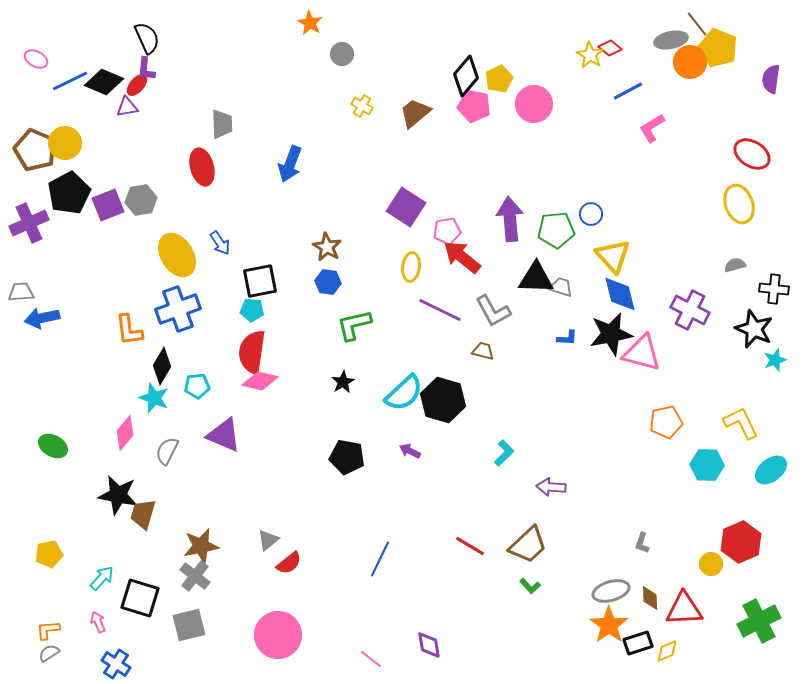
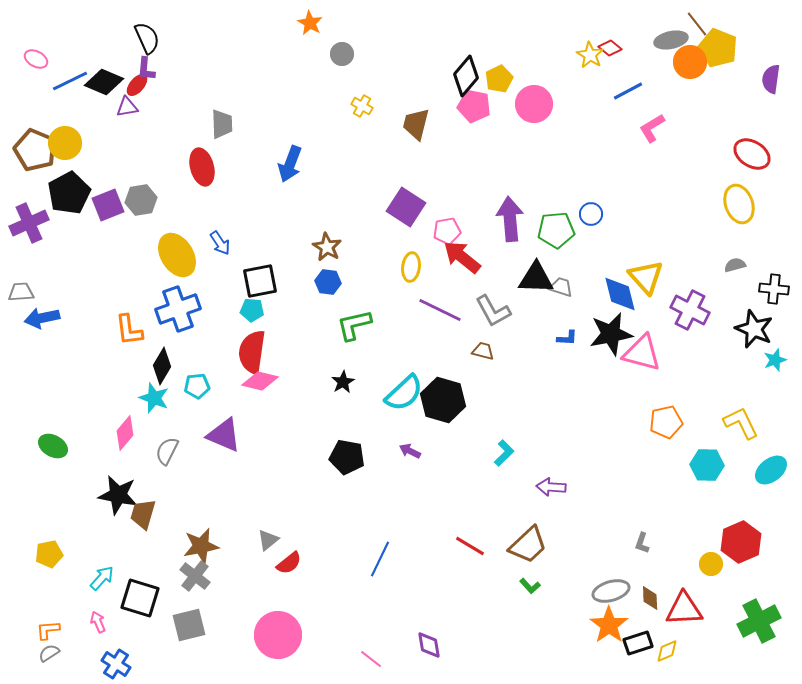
brown trapezoid at (415, 113): moved 1 px right, 11 px down; rotated 36 degrees counterclockwise
yellow triangle at (613, 256): moved 33 px right, 21 px down
